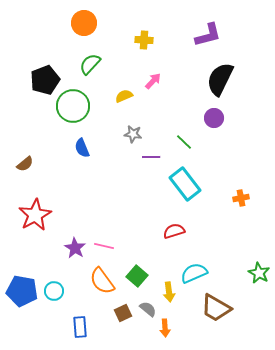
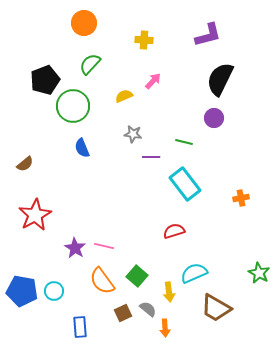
green line: rotated 30 degrees counterclockwise
